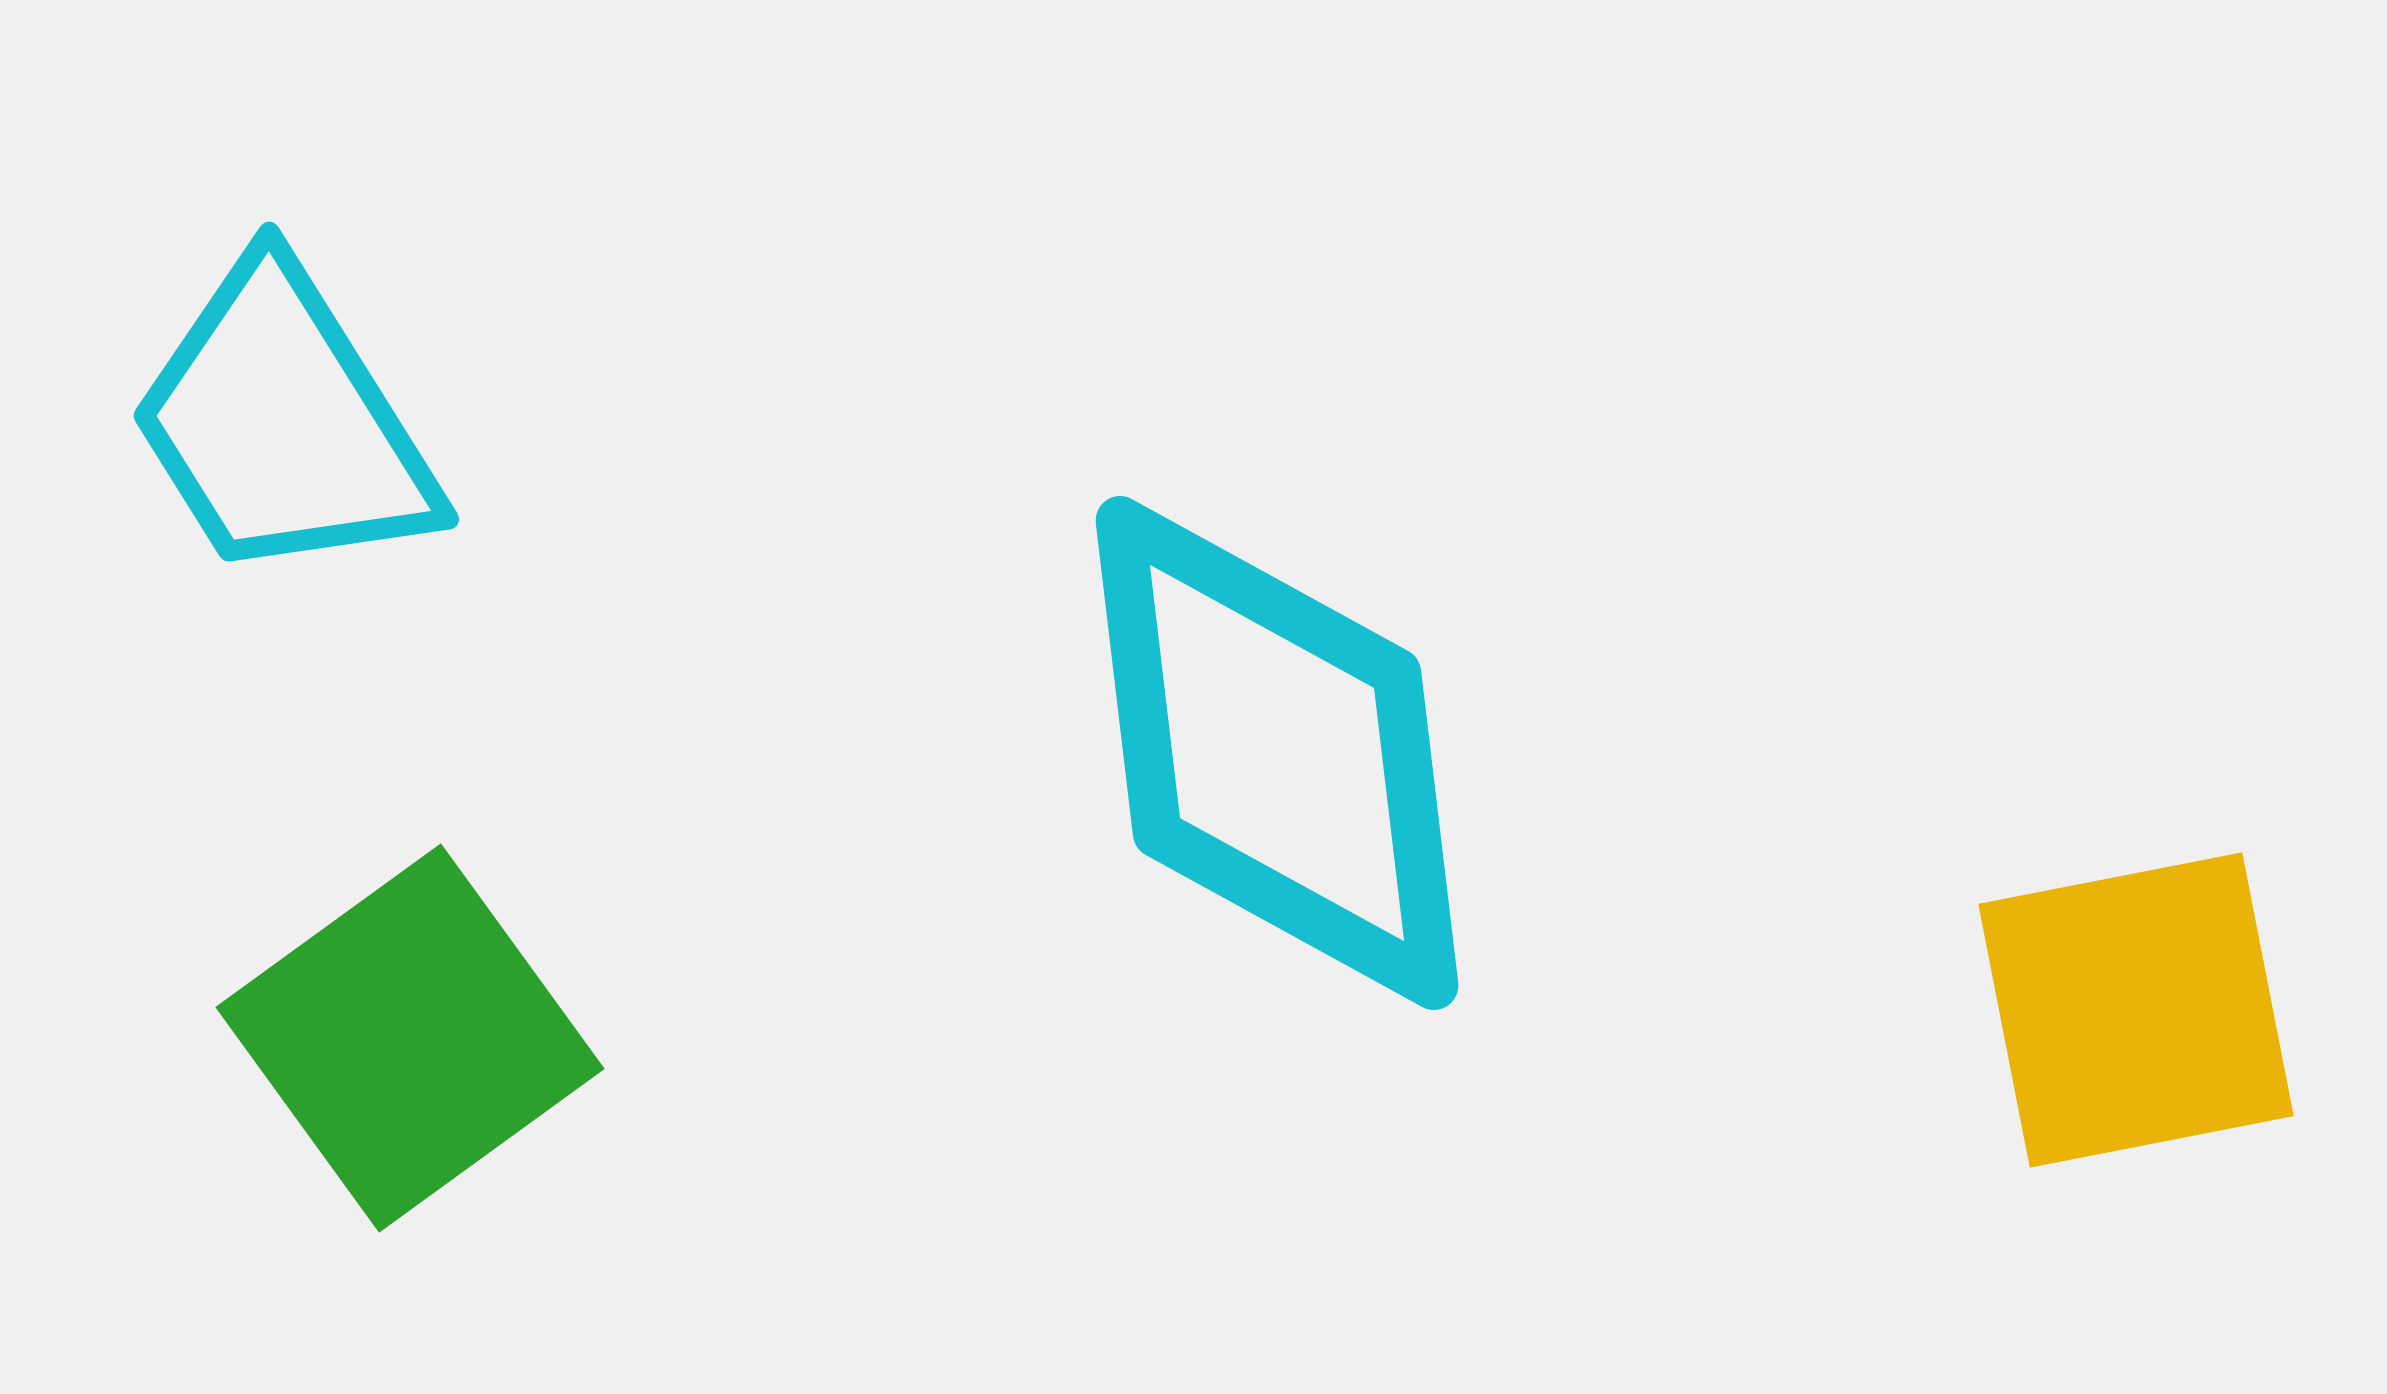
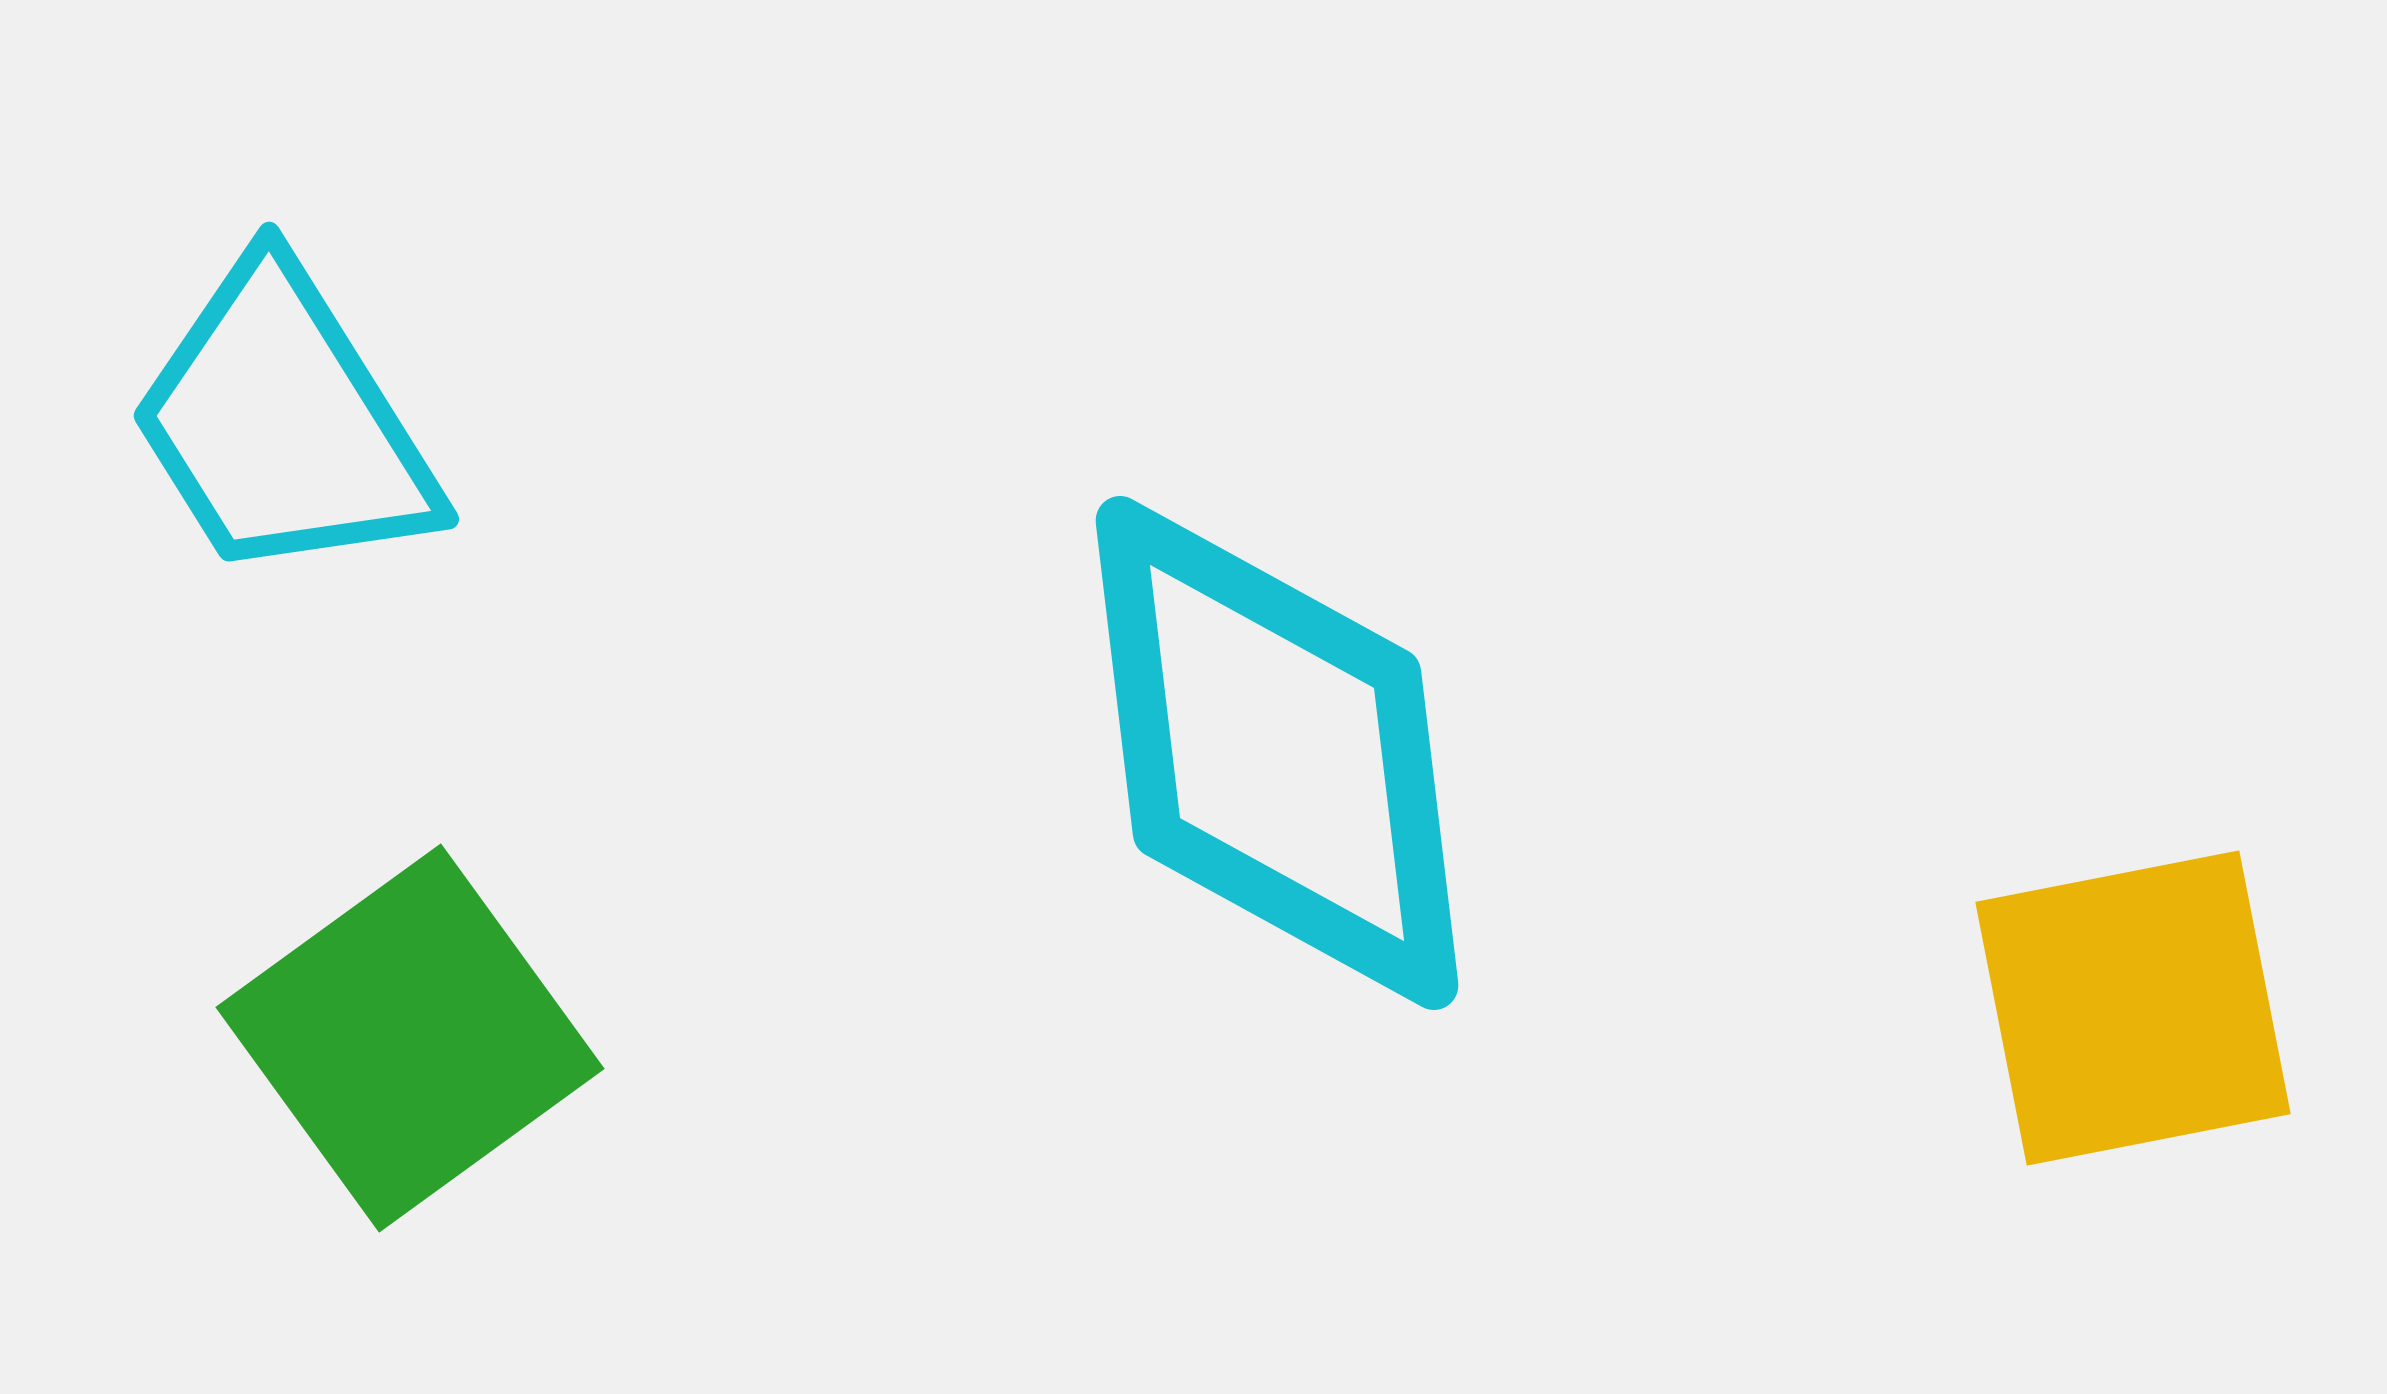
yellow square: moved 3 px left, 2 px up
